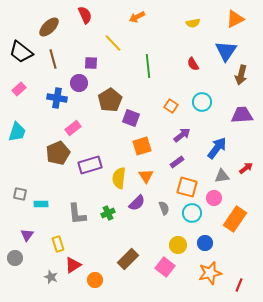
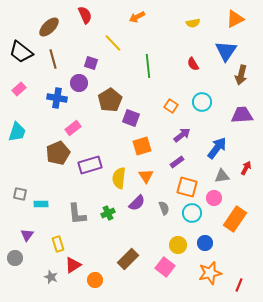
purple square at (91, 63): rotated 16 degrees clockwise
red arrow at (246, 168): rotated 24 degrees counterclockwise
